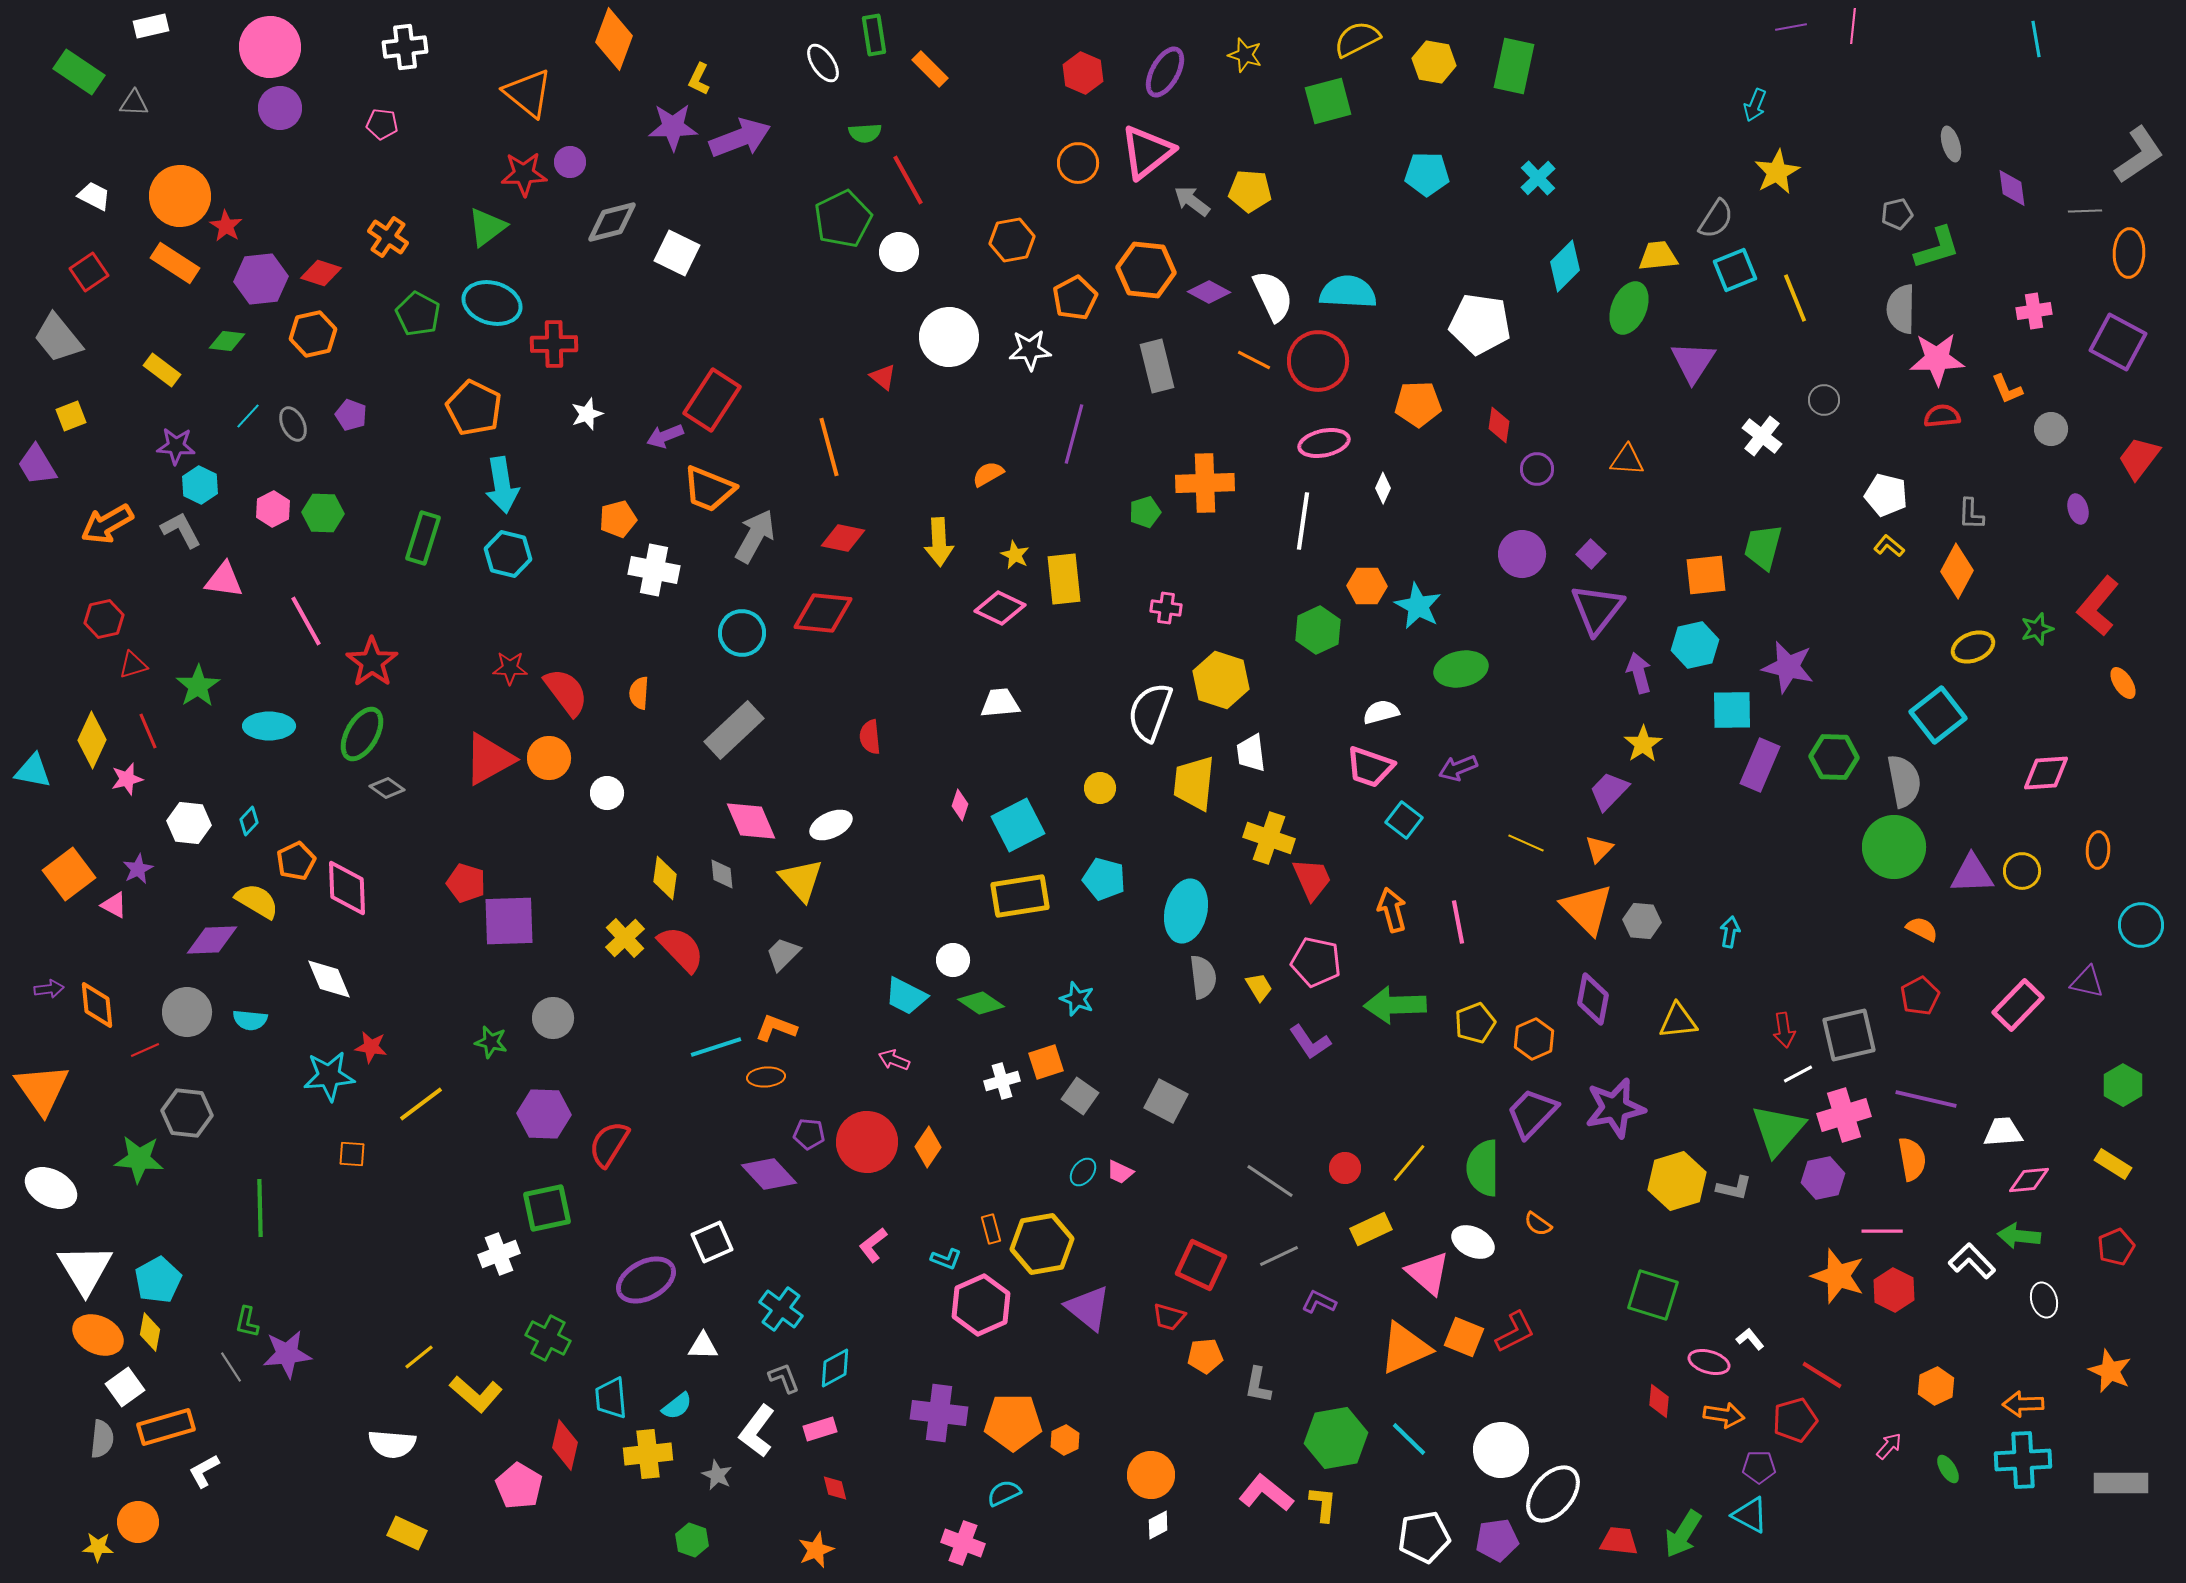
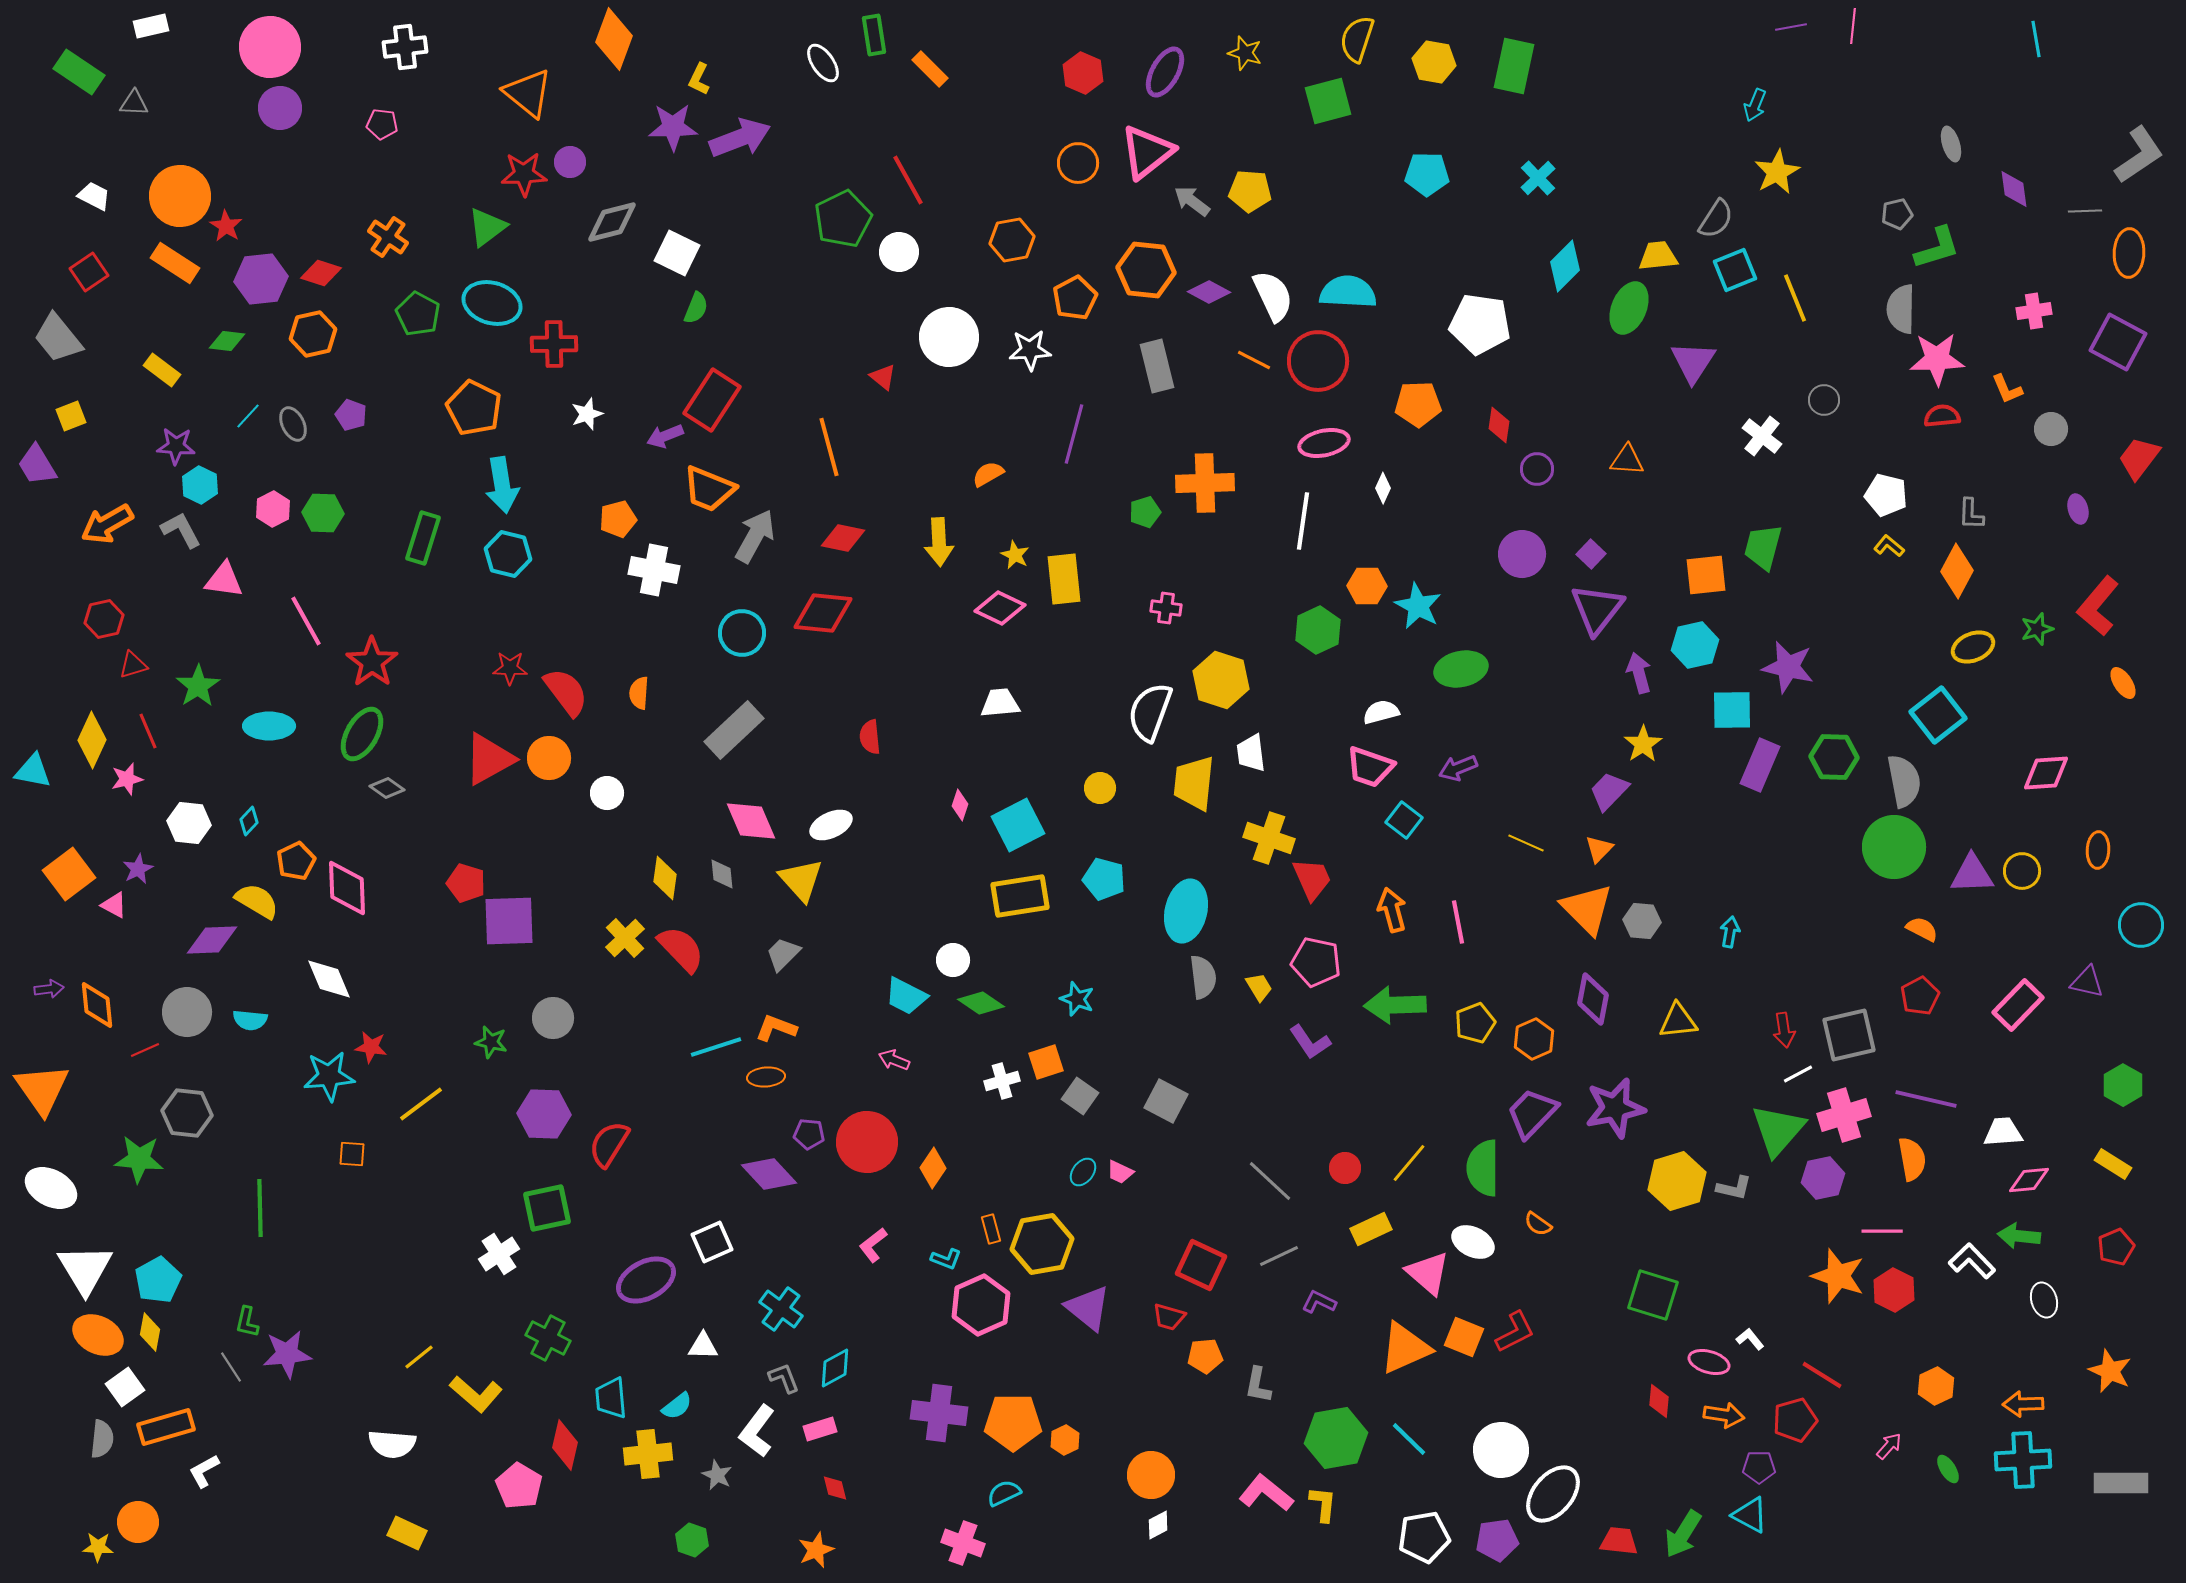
yellow semicircle at (1357, 39): rotated 45 degrees counterclockwise
yellow star at (1245, 55): moved 2 px up
green semicircle at (865, 133): moved 169 px left, 175 px down; rotated 64 degrees counterclockwise
purple diamond at (2012, 188): moved 2 px right, 1 px down
orange diamond at (928, 1147): moved 5 px right, 21 px down
gray line at (1270, 1181): rotated 9 degrees clockwise
white cross at (499, 1254): rotated 12 degrees counterclockwise
